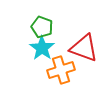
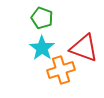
green pentagon: moved 9 px up
